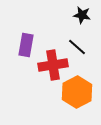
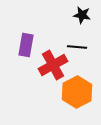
black line: rotated 36 degrees counterclockwise
red cross: rotated 20 degrees counterclockwise
